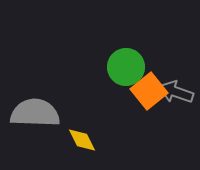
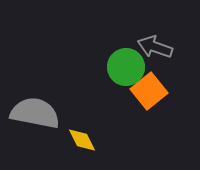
gray arrow: moved 21 px left, 45 px up
gray semicircle: rotated 9 degrees clockwise
